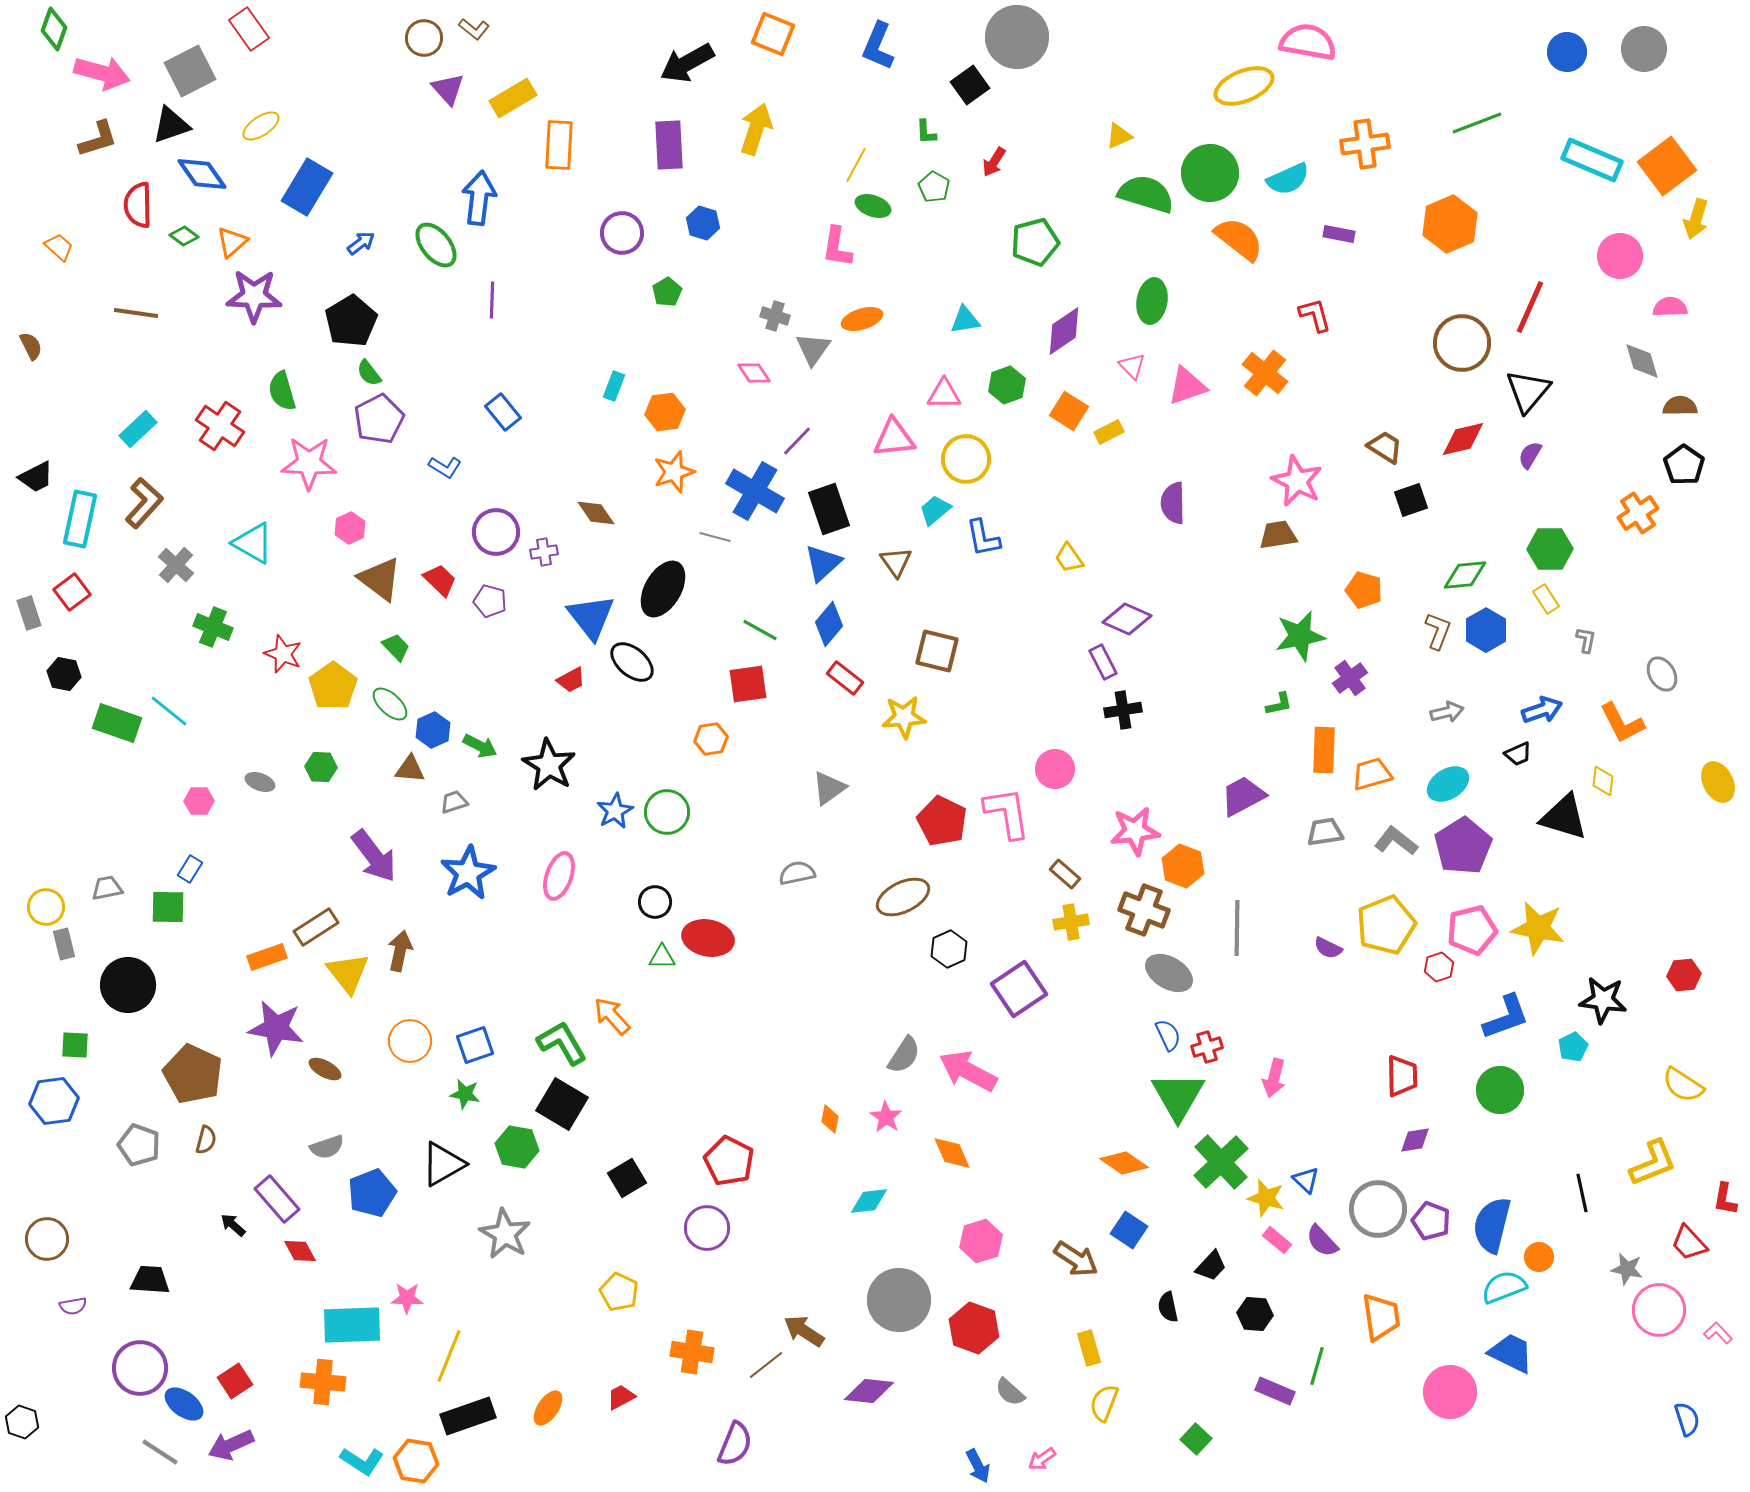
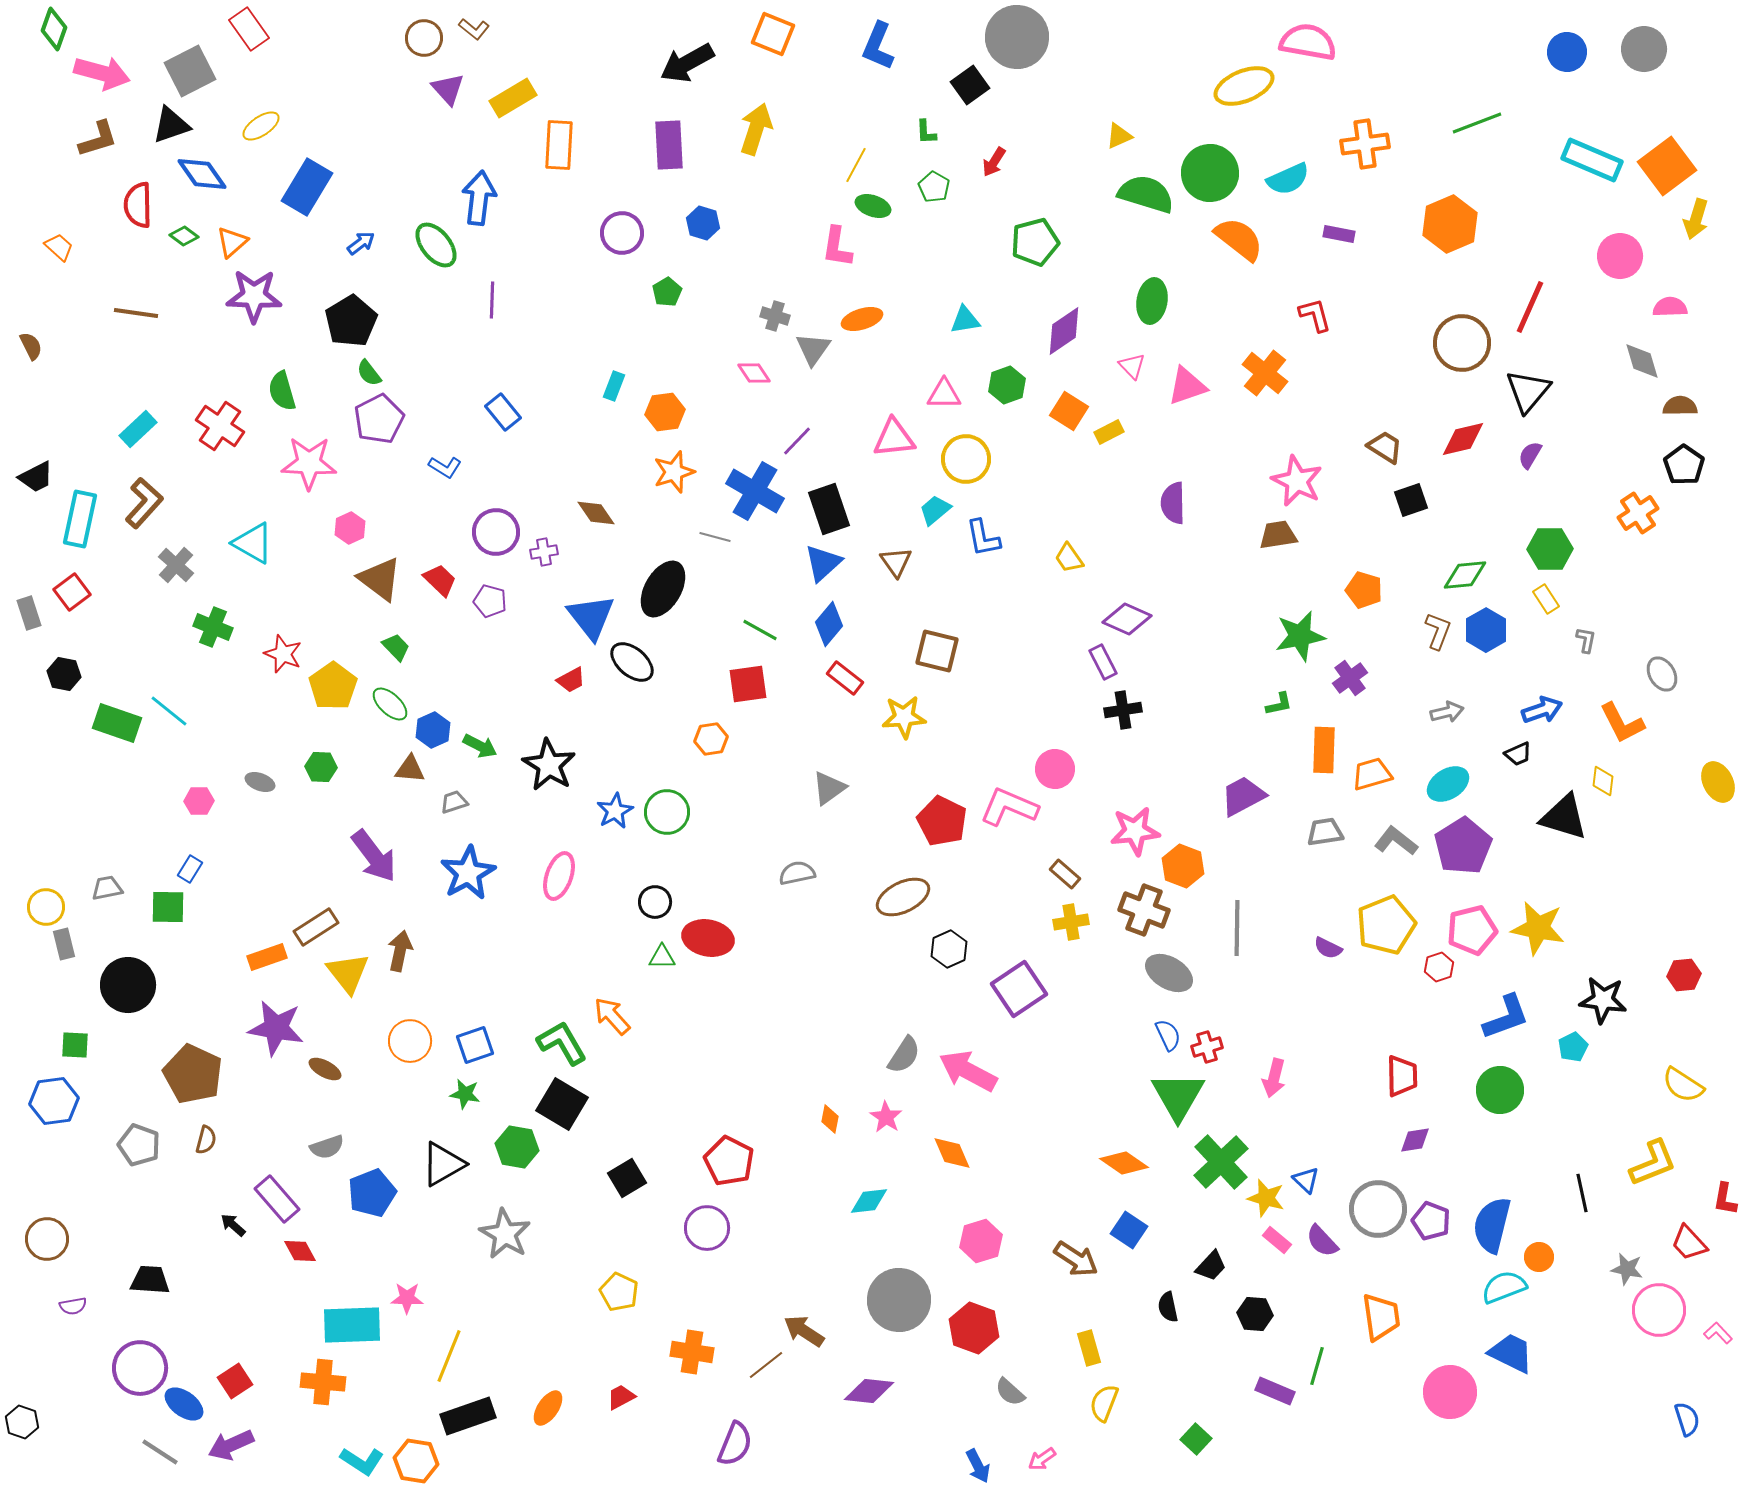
pink L-shape at (1007, 813): moved 2 px right, 6 px up; rotated 58 degrees counterclockwise
